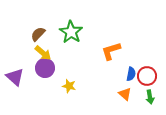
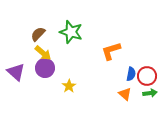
green star: rotated 15 degrees counterclockwise
purple triangle: moved 1 px right, 5 px up
yellow star: rotated 24 degrees clockwise
green arrow: moved 4 px up; rotated 88 degrees counterclockwise
